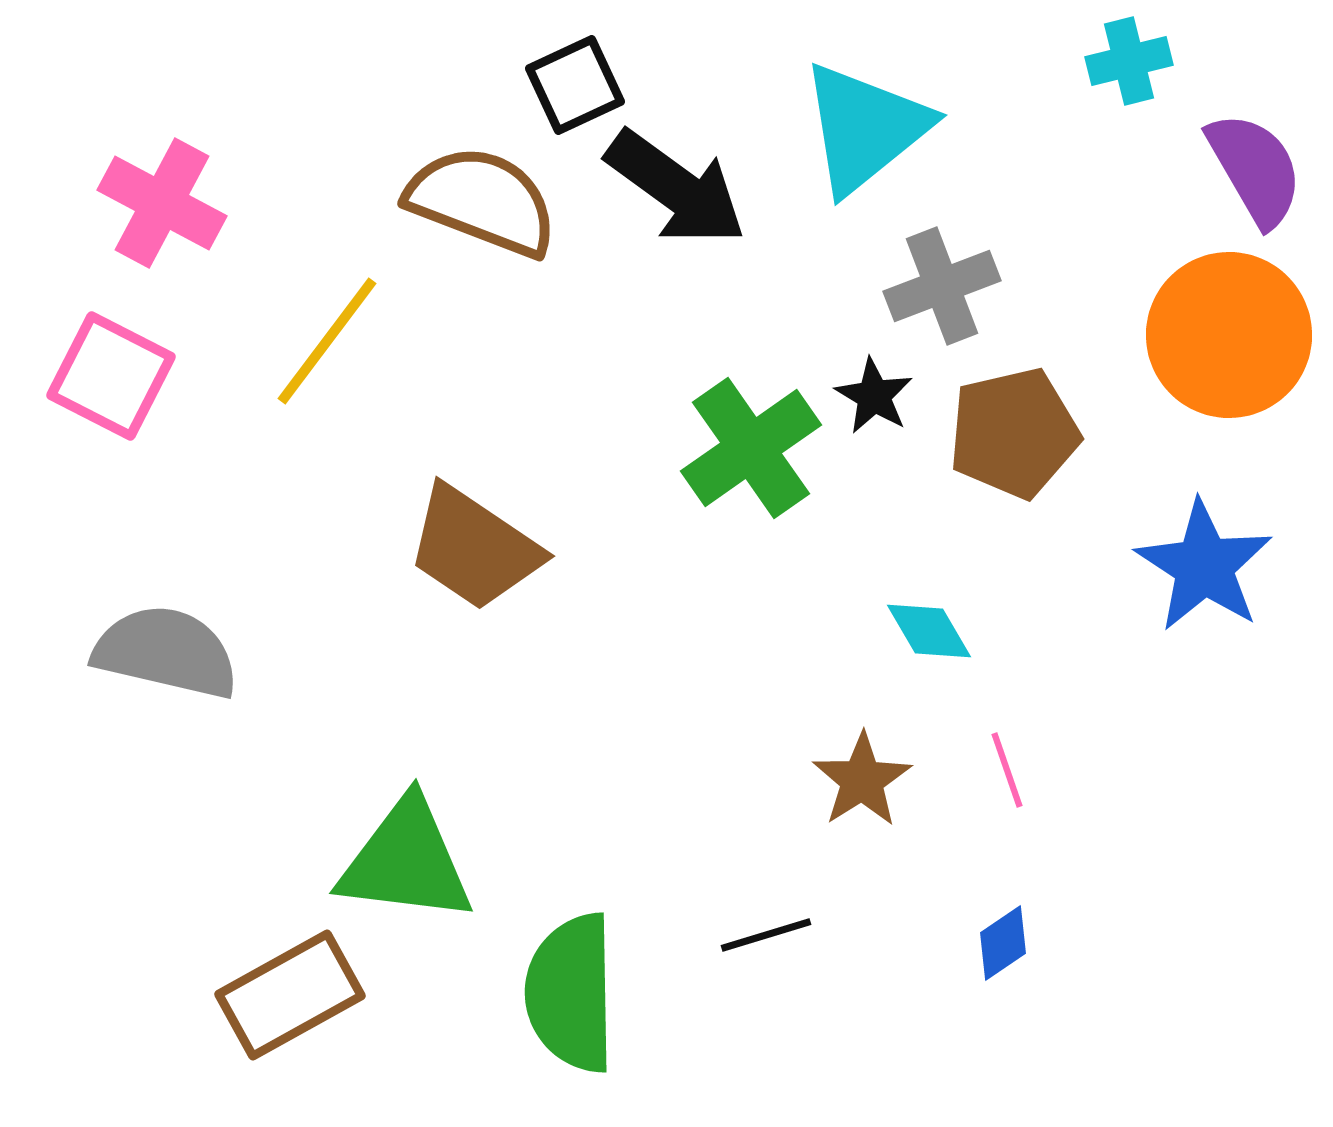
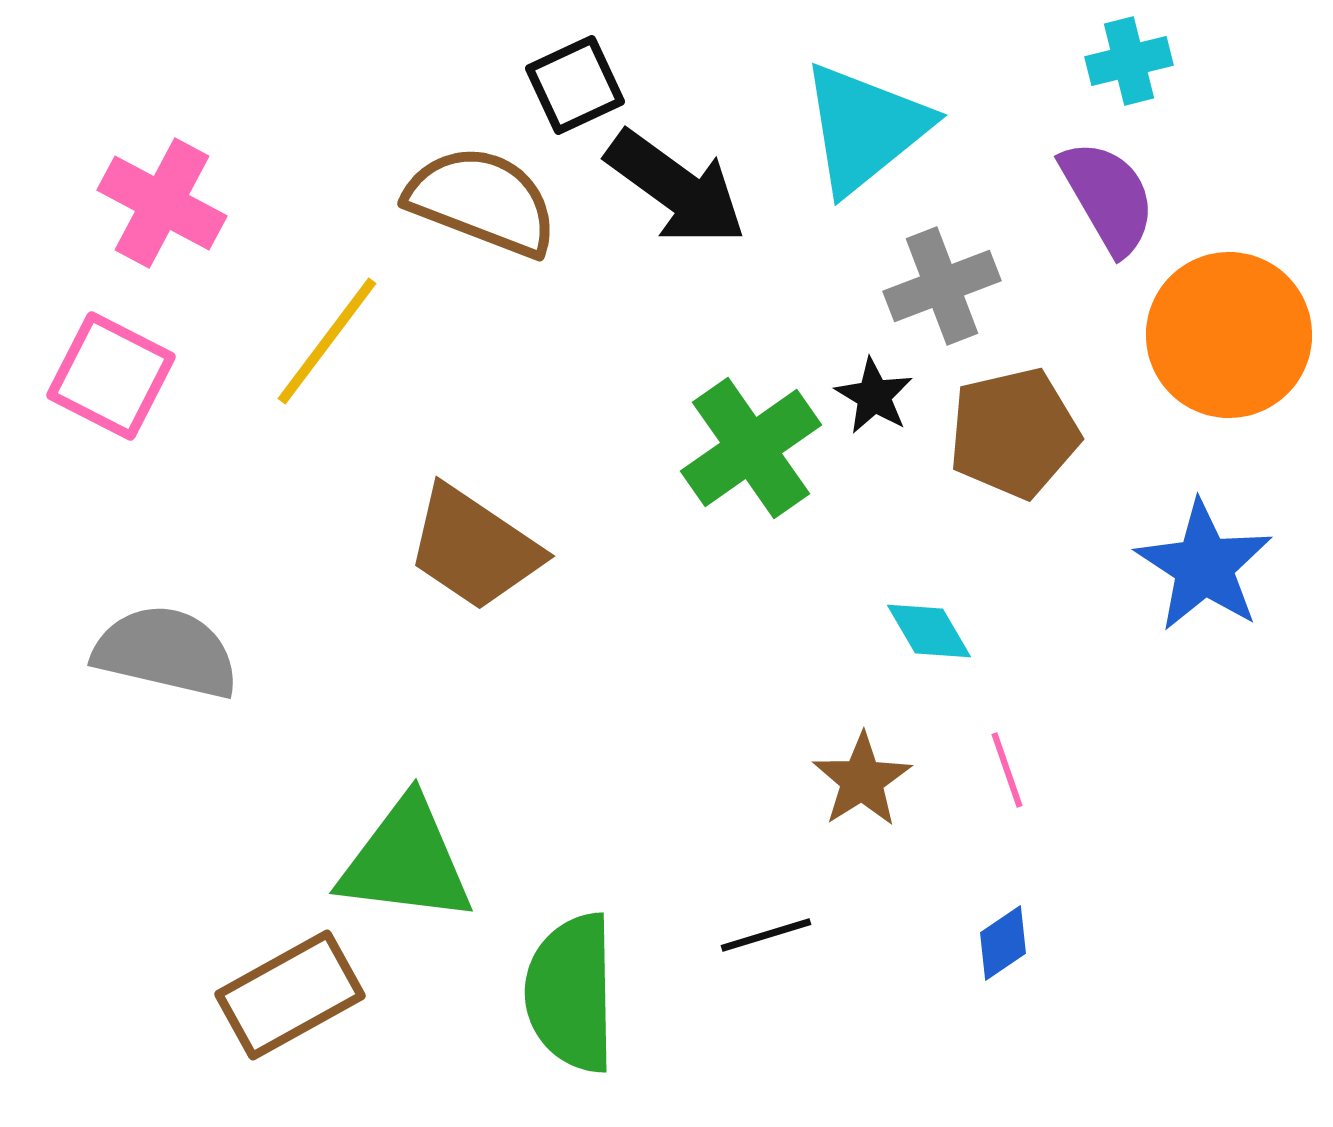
purple semicircle: moved 147 px left, 28 px down
